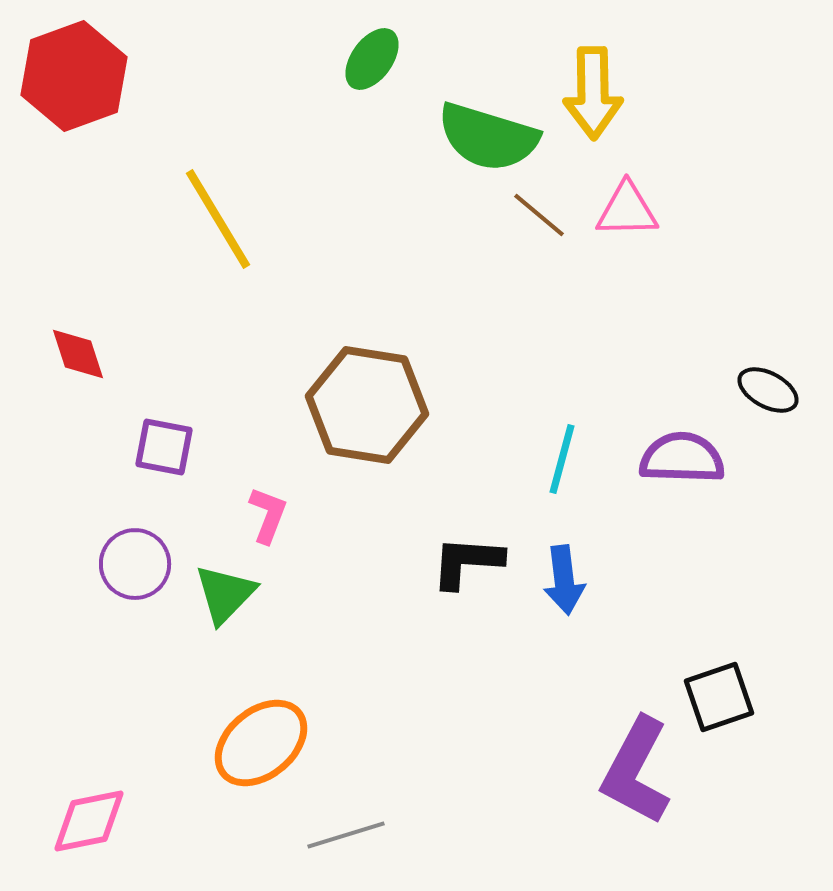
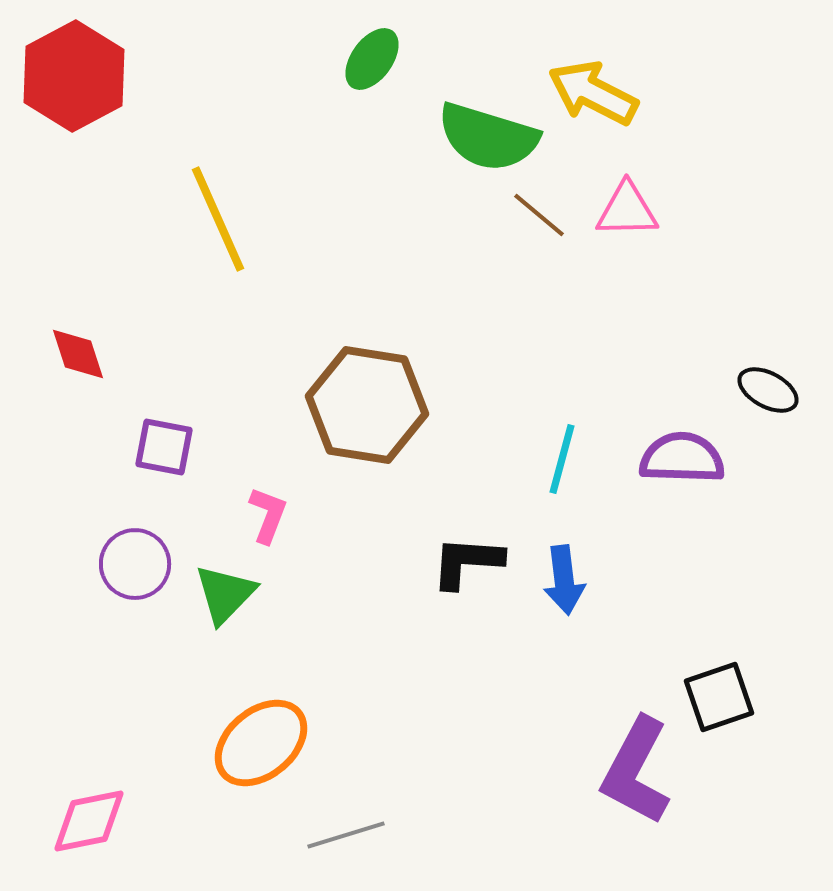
red hexagon: rotated 8 degrees counterclockwise
yellow arrow: rotated 118 degrees clockwise
yellow line: rotated 7 degrees clockwise
